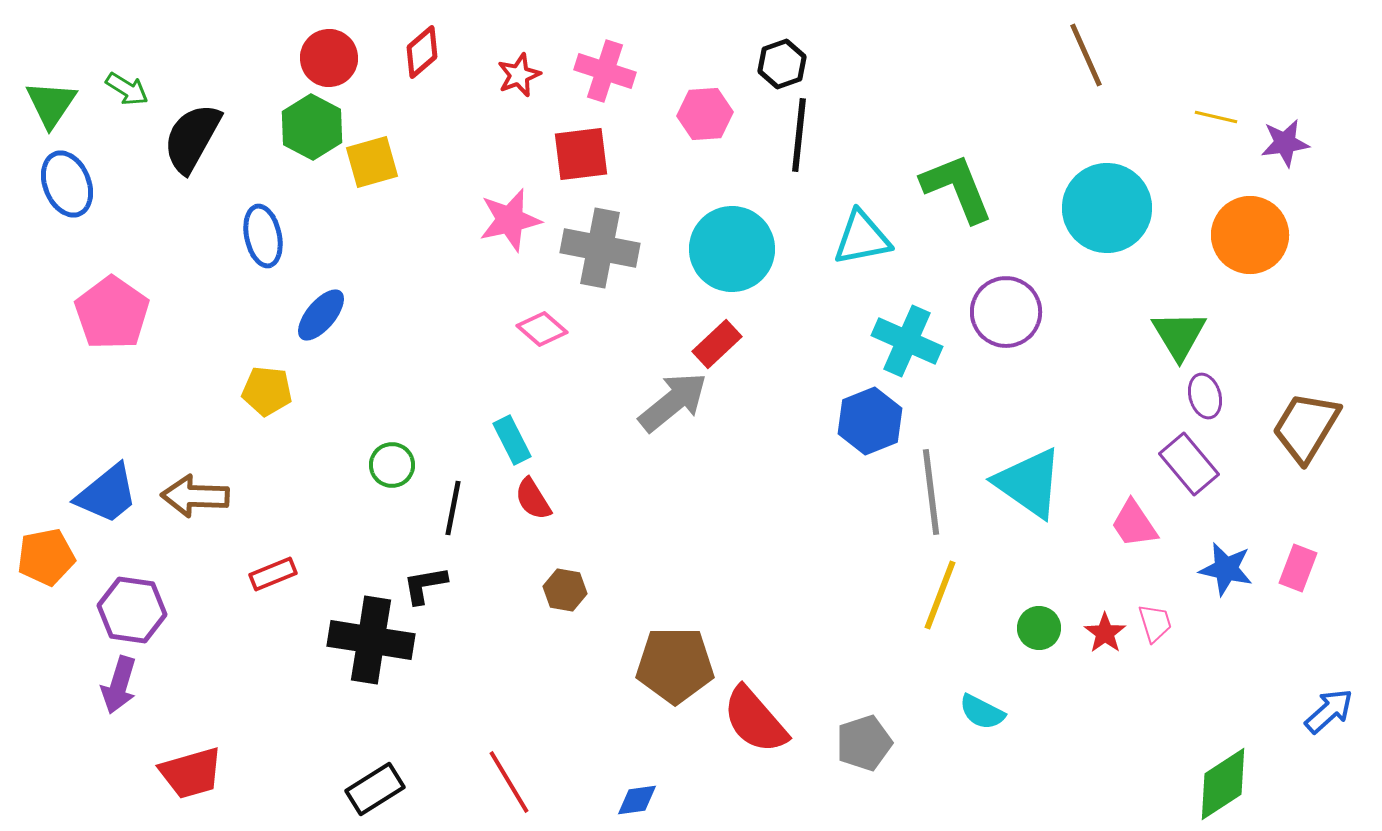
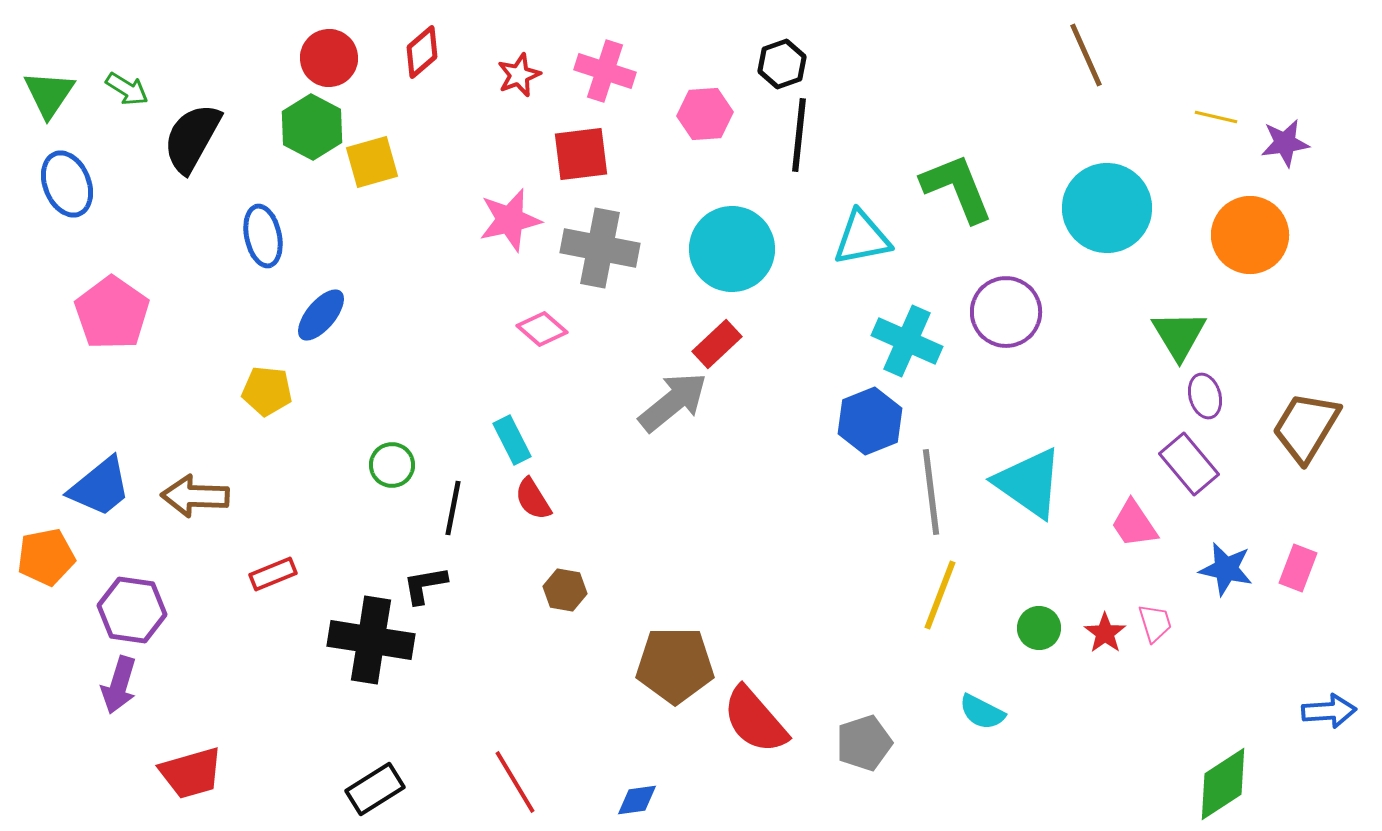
green triangle at (51, 104): moved 2 px left, 10 px up
blue trapezoid at (107, 494): moved 7 px left, 7 px up
blue arrow at (1329, 711): rotated 38 degrees clockwise
red line at (509, 782): moved 6 px right
